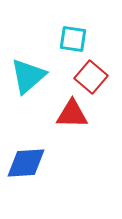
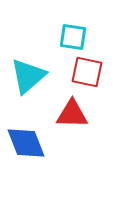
cyan square: moved 2 px up
red square: moved 4 px left, 5 px up; rotated 28 degrees counterclockwise
blue diamond: moved 20 px up; rotated 72 degrees clockwise
